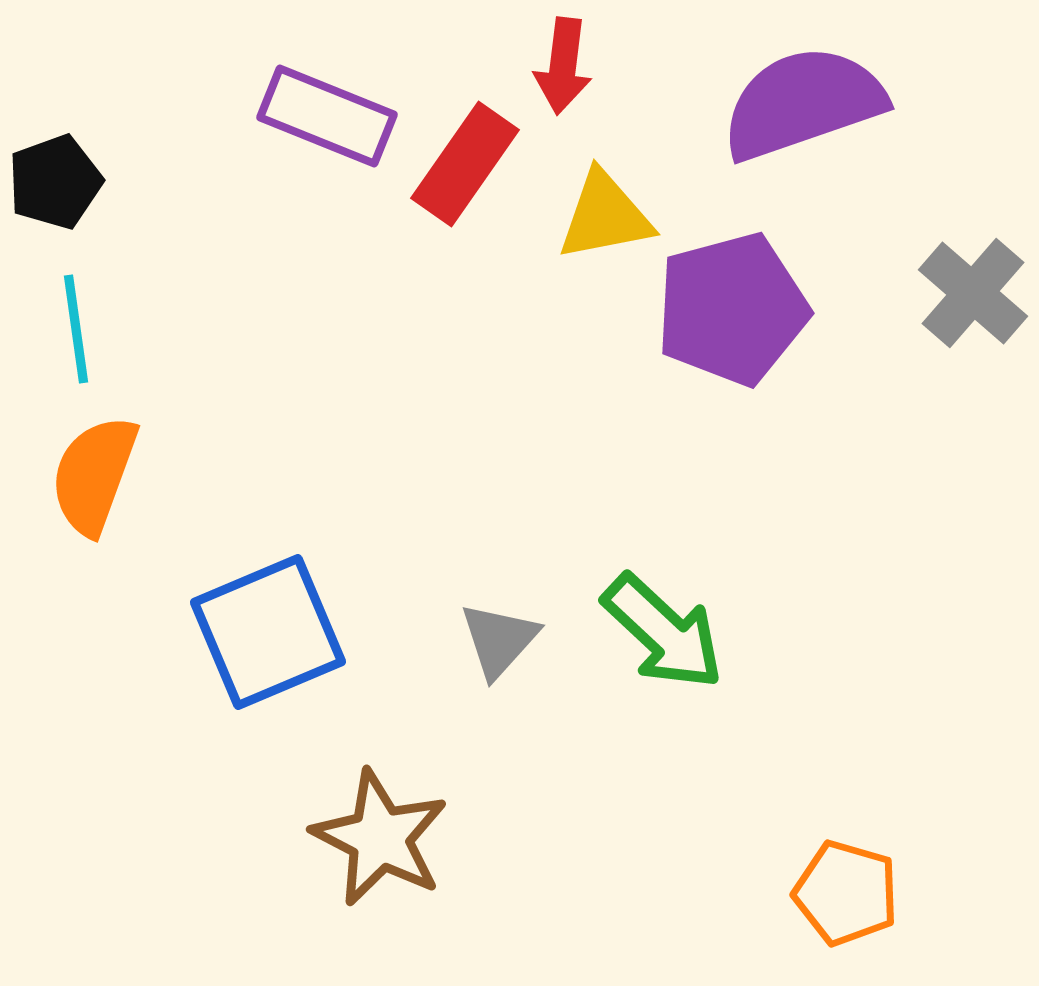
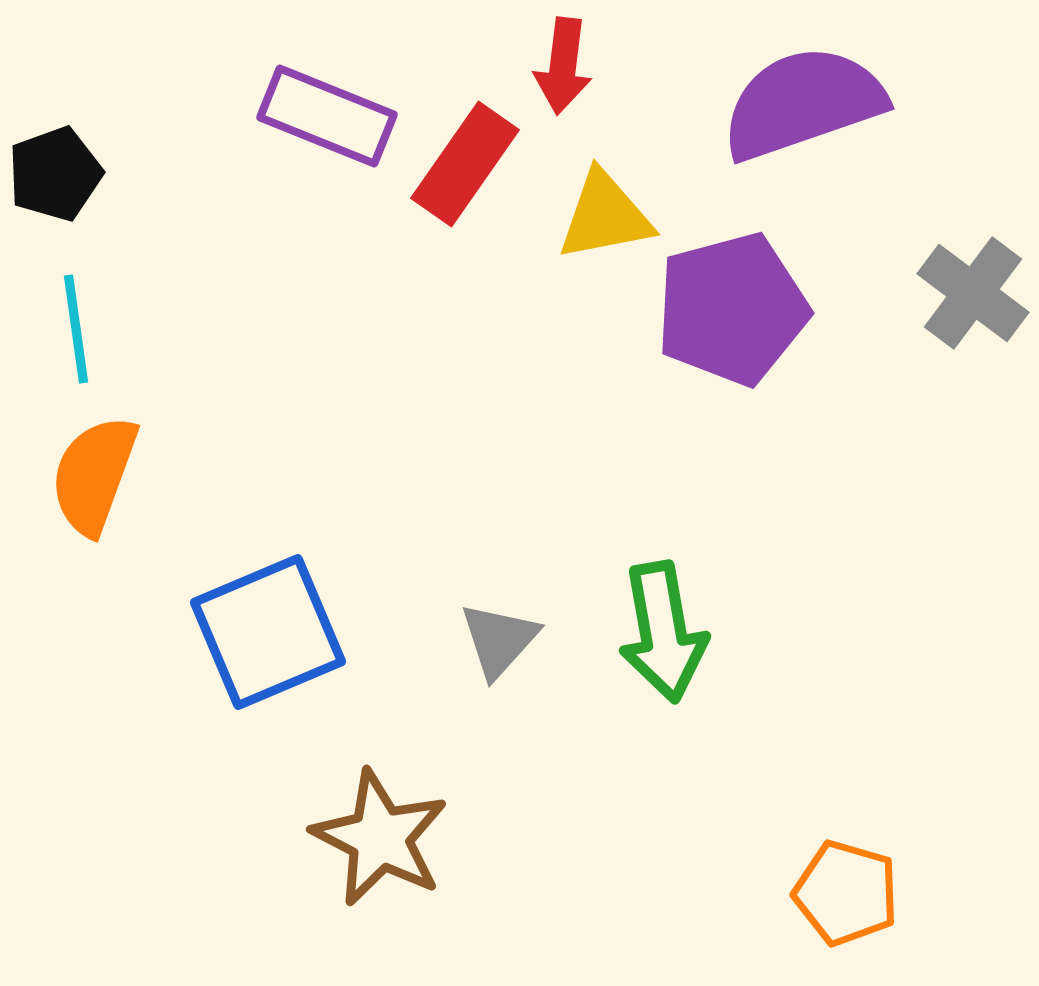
black pentagon: moved 8 px up
gray cross: rotated 4 degrees counterclockwise
green arrow: rotated 37 degrees clockwise
